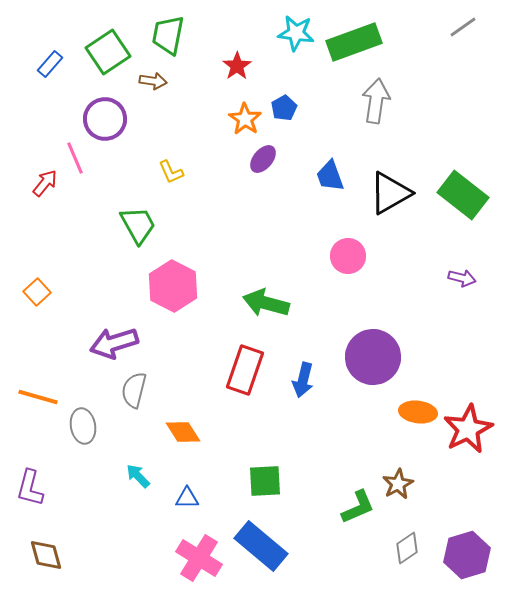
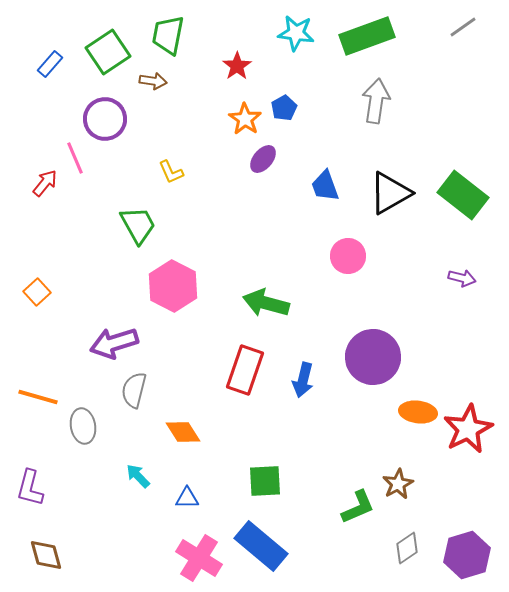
green rectangle at (354, 42): moved 13 px right, 6 px up
blue trapezoid at (330, 176): moved 5 px left, 10 px down
